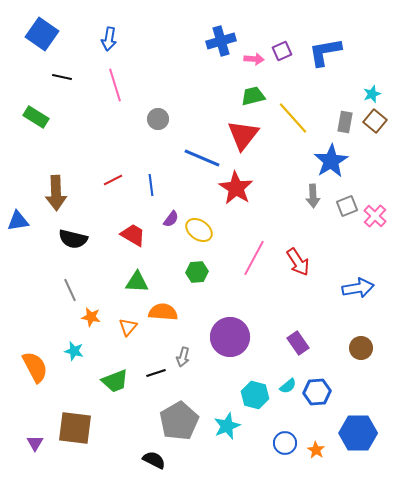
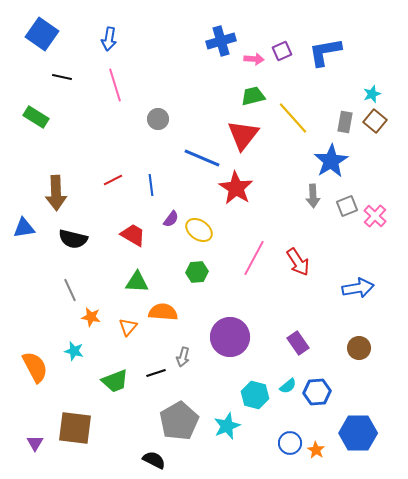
blue triangle at (18, 221): moved 6 px right, 7 px down
brown circle at (361, 348): moved 2 px left
blue circle at (285, 443): moved 5 px right
